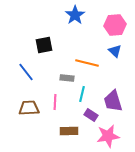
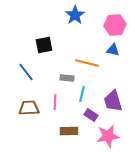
blue triangle: moved 2 px left, 1 px up; rotated 32 degrees counterclockwise
